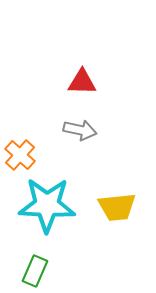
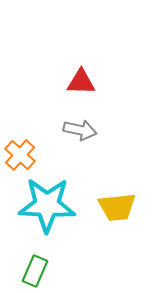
red triangle: moved 1 px left
